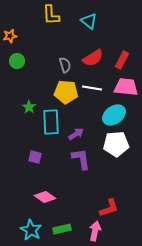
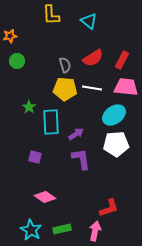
yellow pentagon: moved 1 px left, 3 px up
